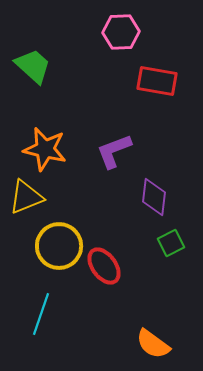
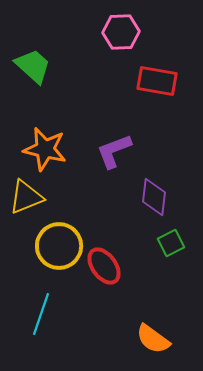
orange semicircle: moved 5 px up
